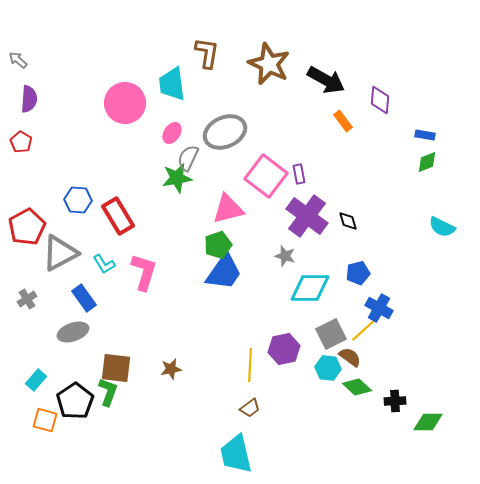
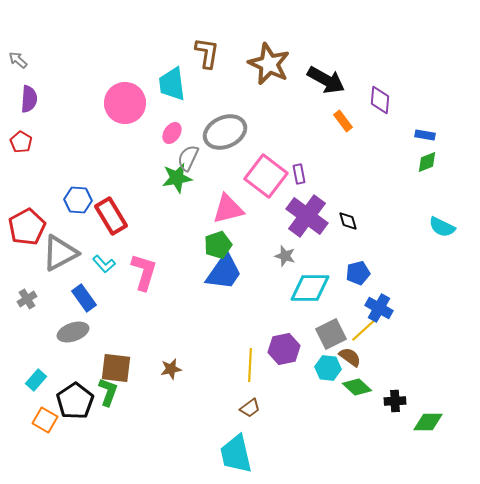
red rectangle at (118, 216): moved 7 px left
cyan L-shape at (104, 264): rotated 10 degrees counterclockwise
orange square at (45, 420): rotated 15 degrees clockwise
